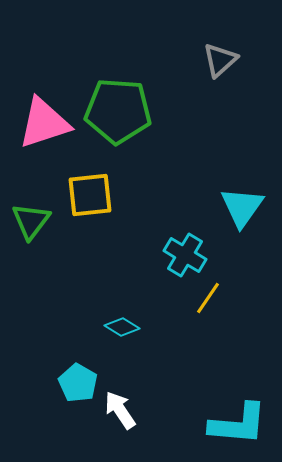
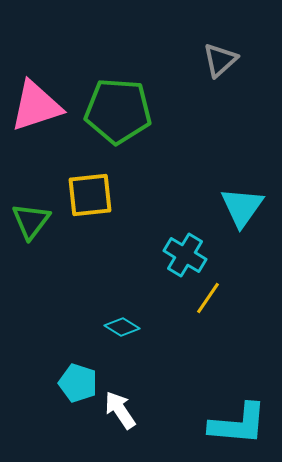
pink triangle: moved 8 px left, 17 px up
cyan pentagon: rotated 12 degrees counterclockwise
